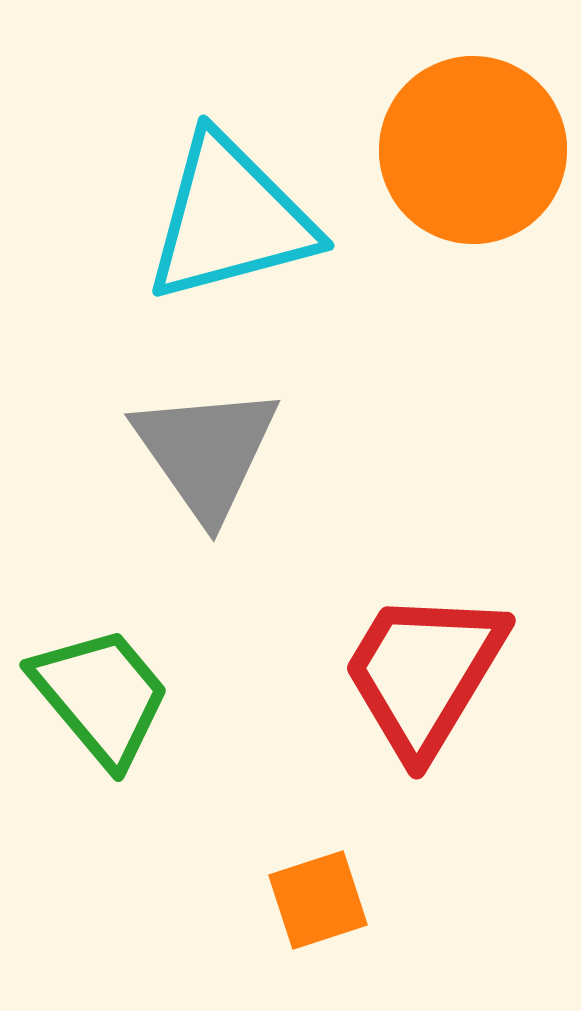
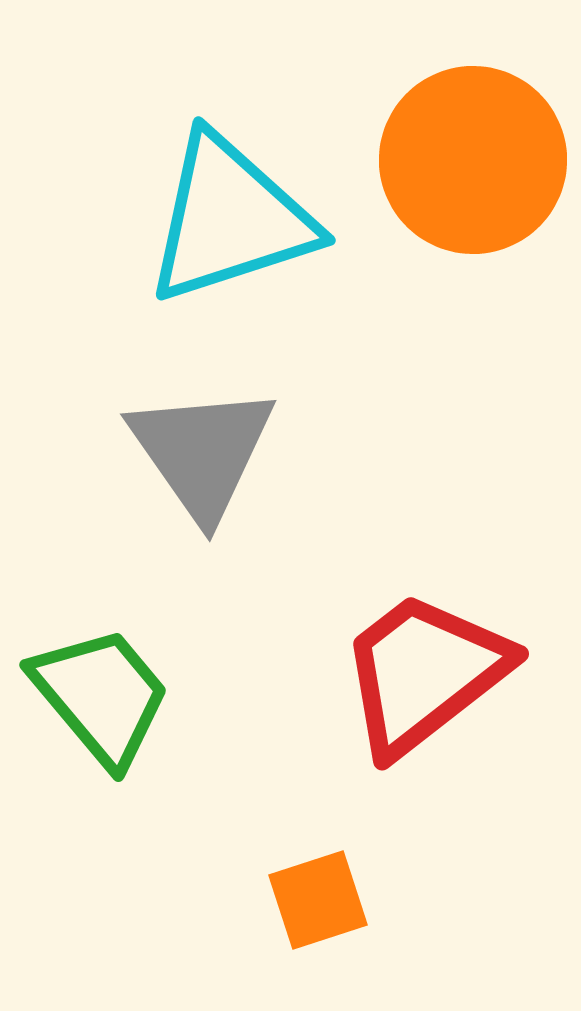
orange circle: moved 10 px down
cyan triangle: rotated 3 degrees counterclockwise
gray triangle: moved 4 px left
red trapezoid: rotated 21 degrees clockwise
